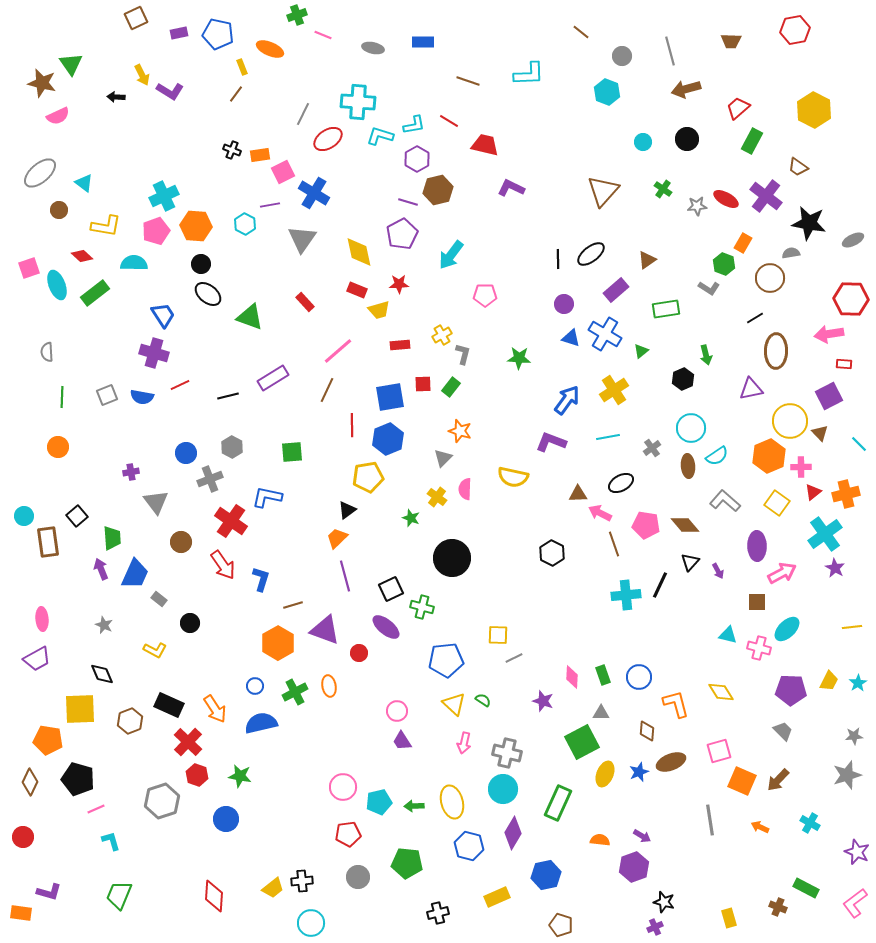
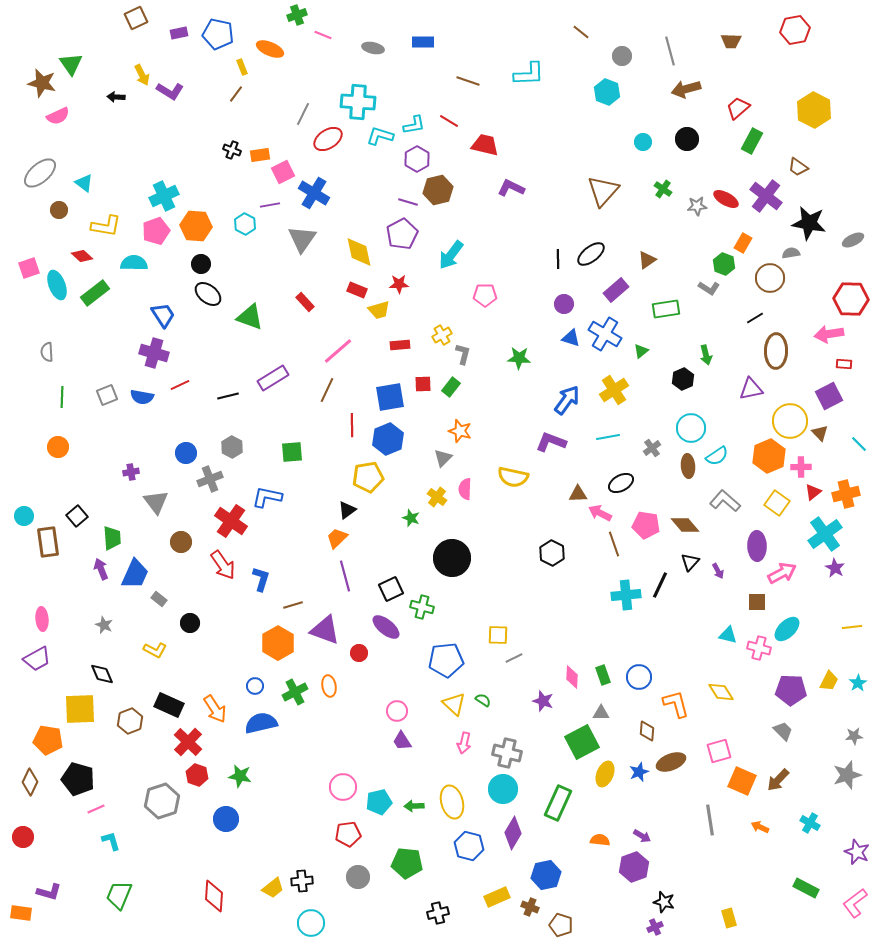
brown cross at (778, 907): moved 248 px left
